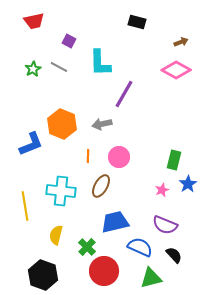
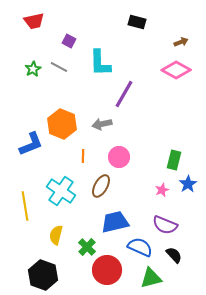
orange line: moved 5 px left
cyan cross: rotated 28 degrees clockwise
red circle: moved 3 px right, 1 px up
